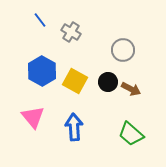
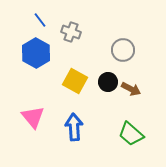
gray cross: rotated 12 degrees counterclockwise
blue hexagon: moved 6 px left, 18 px up
